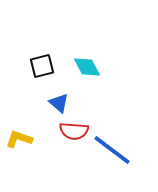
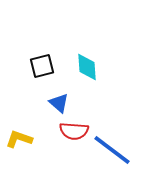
cyan diamond: rotated 24 degrees clockwise
